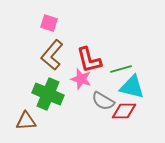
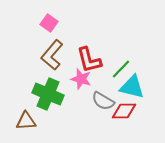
pink square: rotated 18 degrees clockwise
green line: rotated 30 degrees counterclockwise
